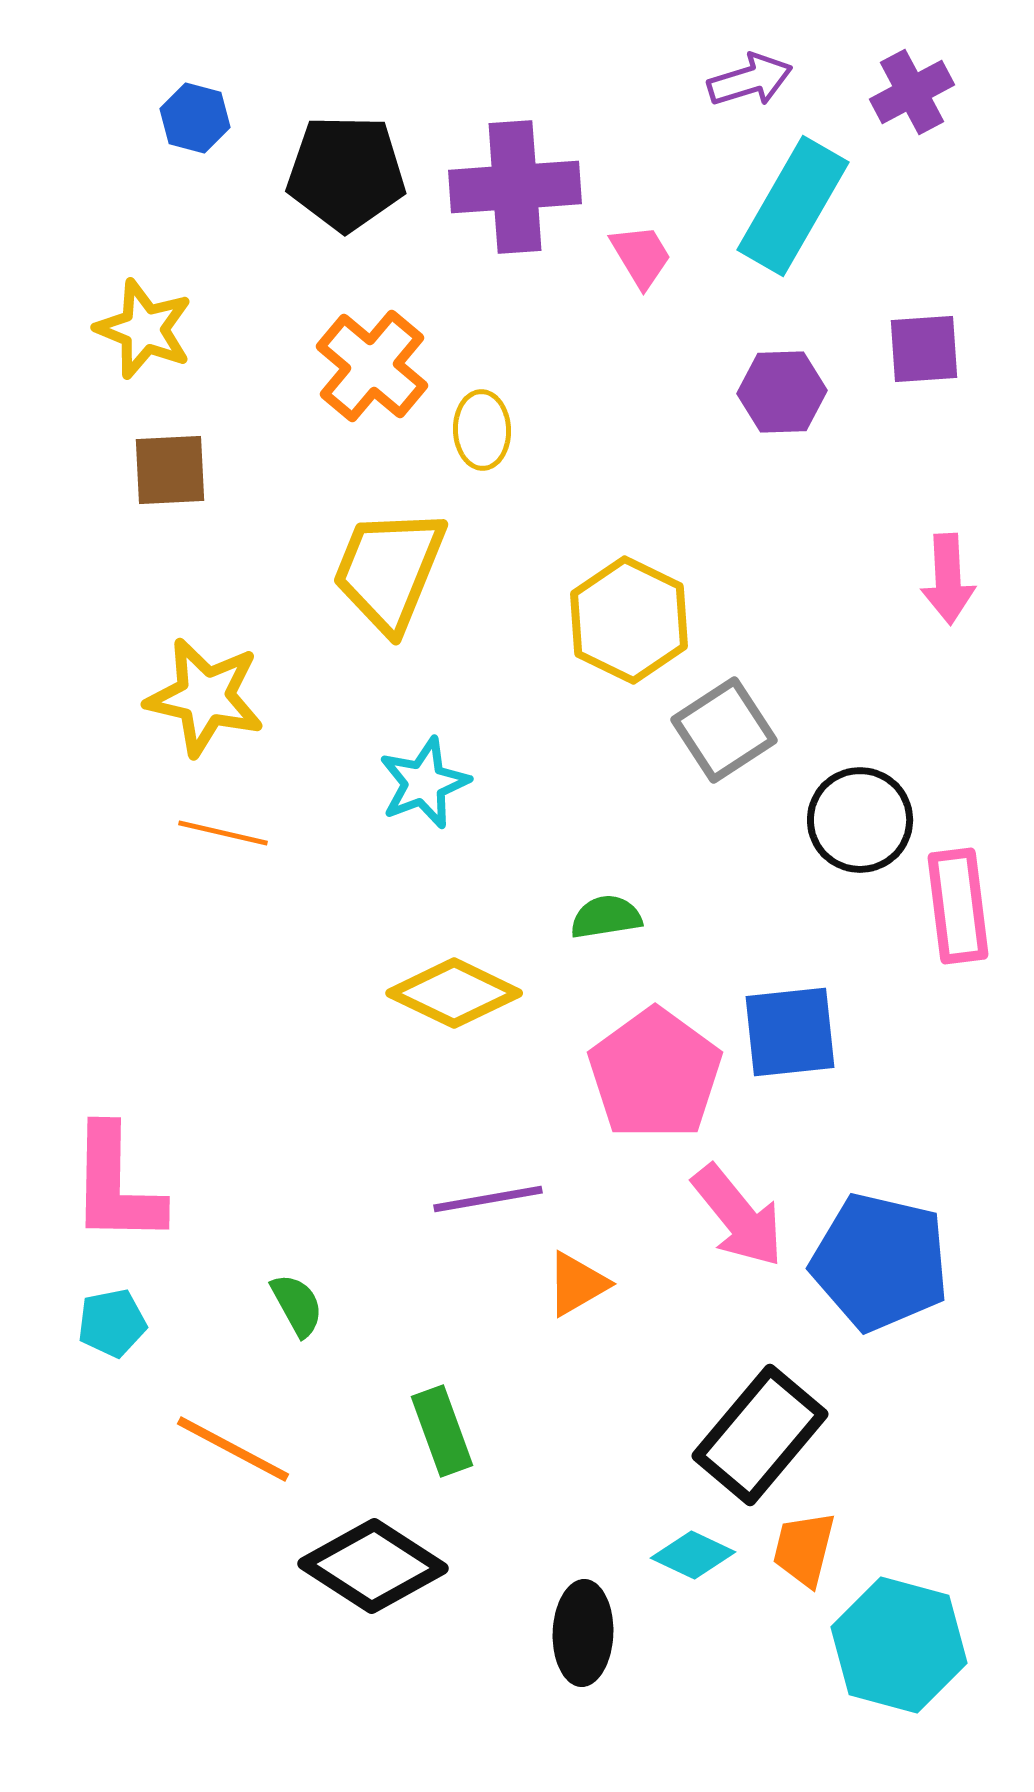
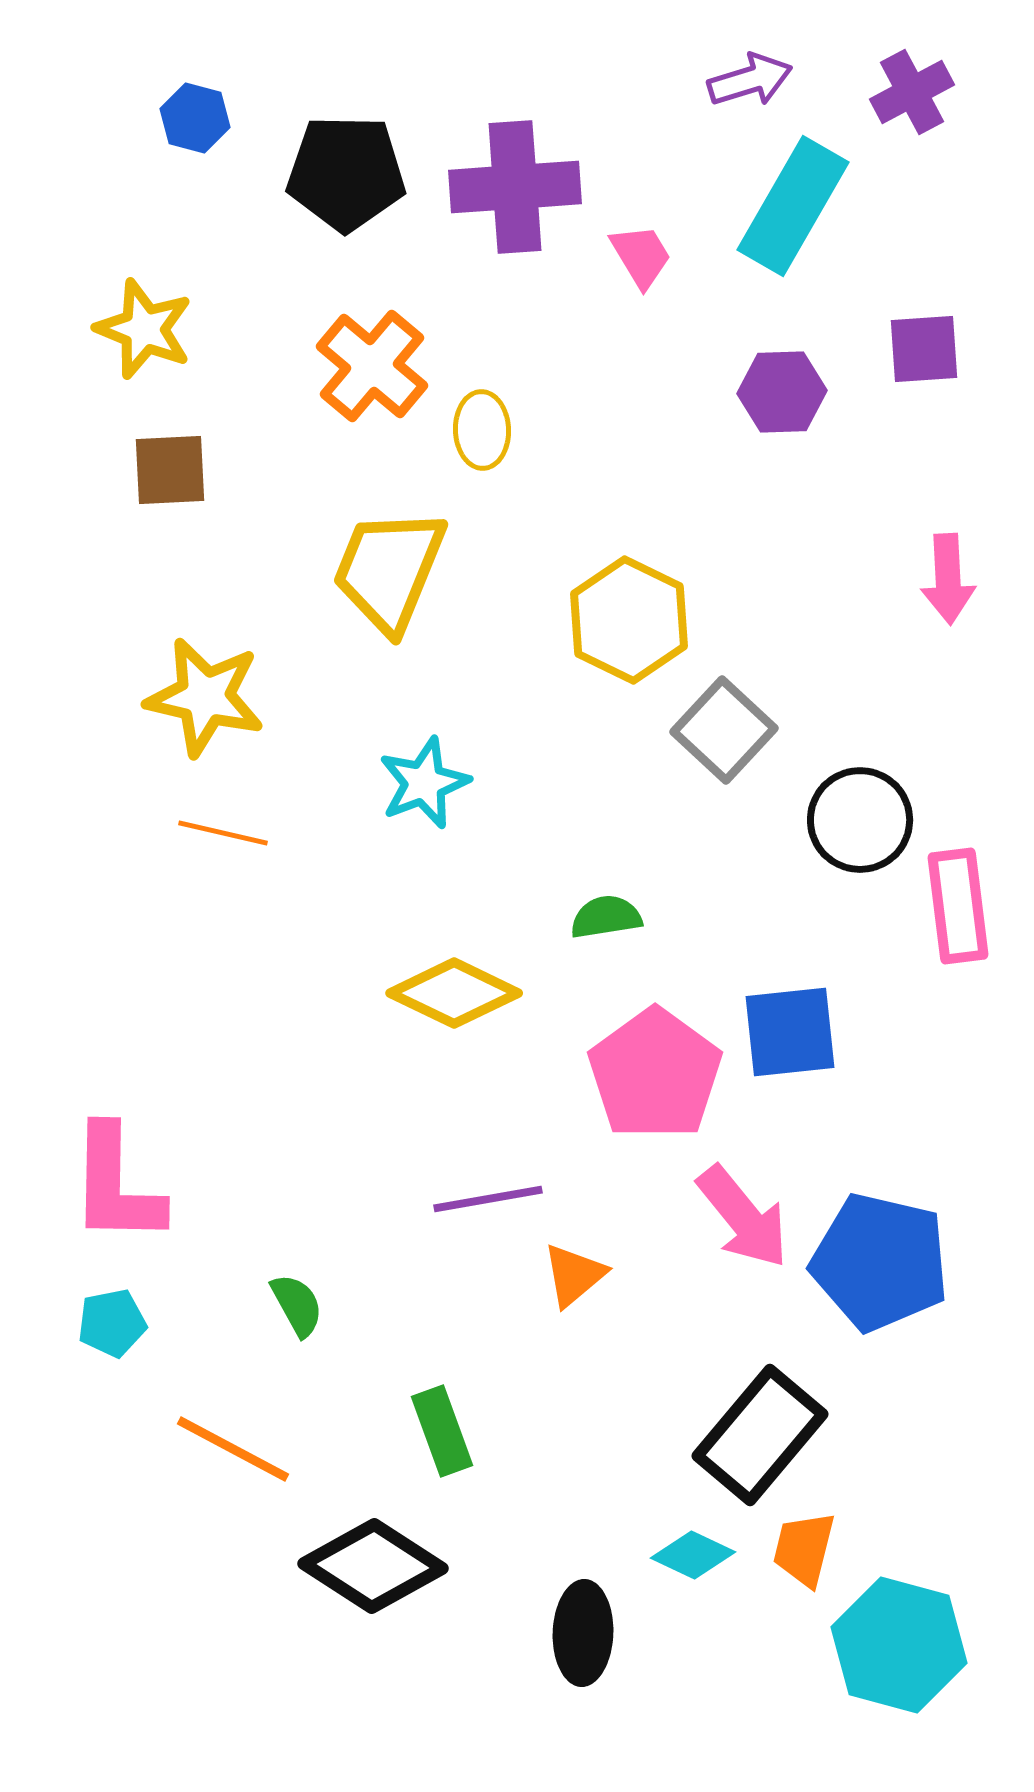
gray square at (724, 730): rotated 14 degrees counterclockwise
pink arrow at (738, 1216): moved 5 px right, 1 px down
orange triangle at (577, 1284): moved 3 px left, 9 px up; rotated 10 degrees counterclockwise
